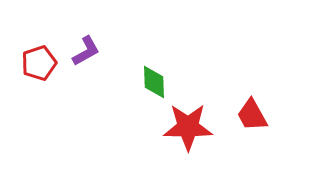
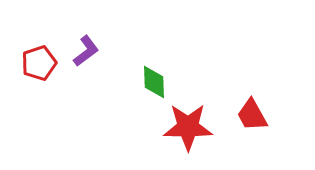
purple L-shape: rotated 8 degrees counterclockwise
